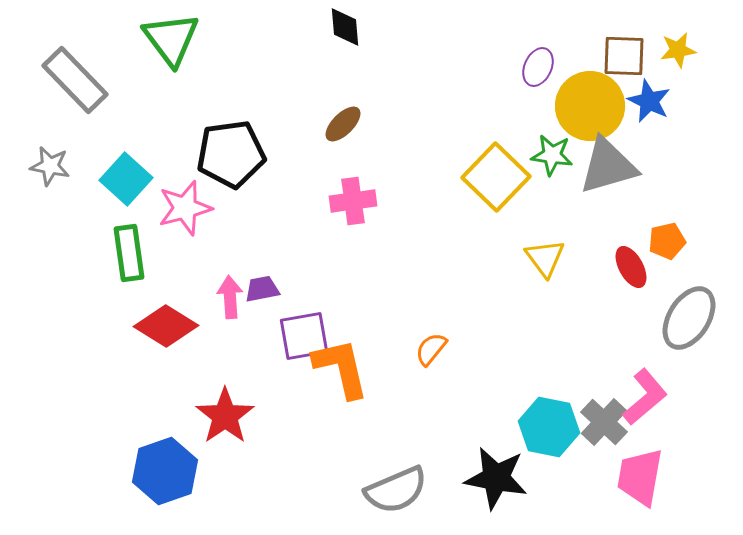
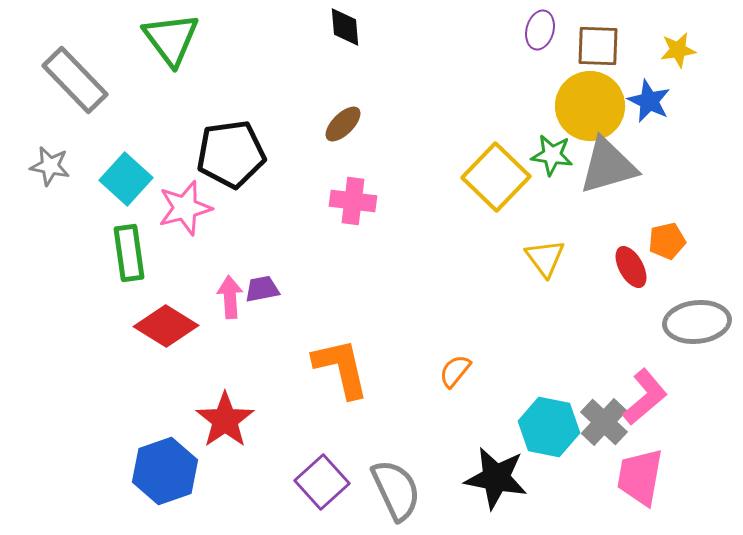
brown square: moved 26 px left, 10 px up
purple ellipse: moved 2 px right, 37 px up; rotated 9 degrees counterclockwise
pink cross: rotated 15 degrees clockwise
gray ellipse: moved 8 px right, 4 px down; rotated 52 degrees clockwise
purple square: moved 18 px right, 146 px down; rotated 32 degrees counterclockwise
orange semicircle: moved 24 px right, 22 px down
red star: moved 4 px down
gray semicircle: rotated 92 degrees counterclockwise
